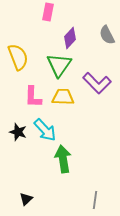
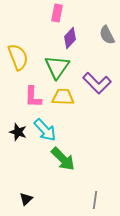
pink rectangle: moved 9 px right, 1 px down
green triangle: moved 2 px left, 2 px down
green arrow: rotated 144 degrees clockwise
